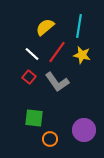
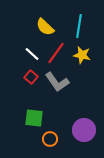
yellow semicircle: rotated 96 degrees counterclockwise
red line: moved 1 px left, 1 px down
red square: moved 2 px right
